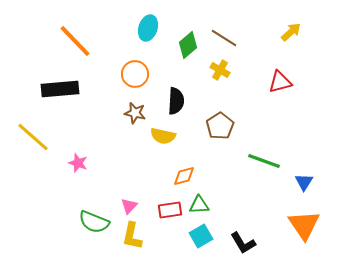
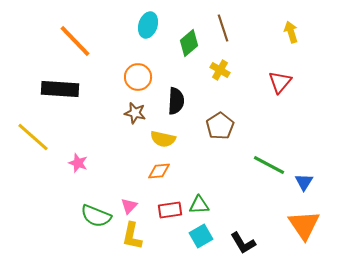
cyan ellipse: moved 3 px up
yellow arrow: rotated 65 degrees counterclockwise
brown line: moved 1 px left, 10 px up; rotated 40 degrees clockwise
green diamond: moved 1 px right, 2 px up
orange circle: moved 3 px right, 3 px down
red triangle: rotated 35 degrees counterclockwise
black rectangle: rotated 9 degrees clockwise
yellow semicircle: moved 3 px down
green line: moved 5 px right, 4 px down; rotated 8 degrees clockwise
orange diamond: moved 25 px left, 5 px up; rotated 10 degrees clockwise
green semicircle: moved 2 px right, 6 px up
